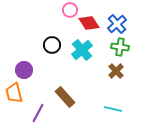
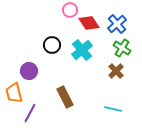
green cross: moved 2 px right, 1 px down; rotated 24 degrees clockwise
purple circle: moved 5 px right, 1 px down
brown rectangle: rotated 15 degrees clockwise
purple line: moved 8 px left
